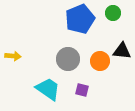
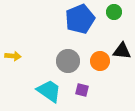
green circle: moved 1 px right, 1 px up
gray circle: moved 2 px down
cyan trapezoid: moved 1 px right, 2 px down
